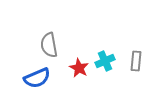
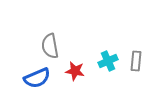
gray semicircle: moved 1 px right, 1 px down
cyan cross: moved 3 px right
red star: moved 4 px left, 3 px down; rotated 18 degrees counterclockwise
